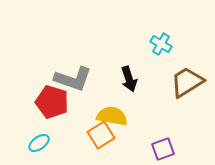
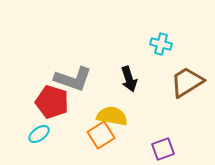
cyan cross: rotated 15 degrees counterclockwise
cyan ellipse: moved 9 px up
